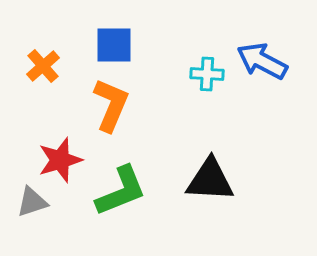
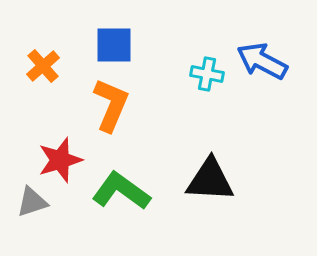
cyan cross: rotated 8 degrees clockwise
green L-shape: rotated 122 degrees counterclockwise
